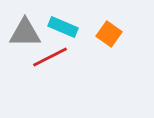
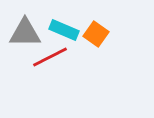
cyan rectangle: moved 1 px right, 3 px down
orange square: moved 13 px left
